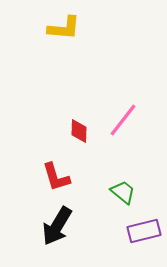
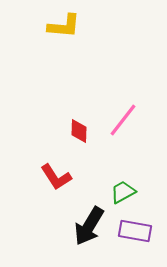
yellow L-shape: moved 2 px up
red L-shape: rotated 16 degrees counterclockwise
green trapezoid: rotated 68 degrees counterclockwise
black arrow: moved 32 px right
purple rectangle: moved 9 px left; rotated 24 degrees clockwise
